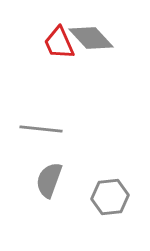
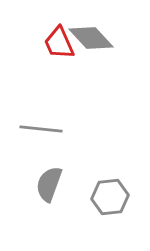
gray semicircle: moved 4 px down
